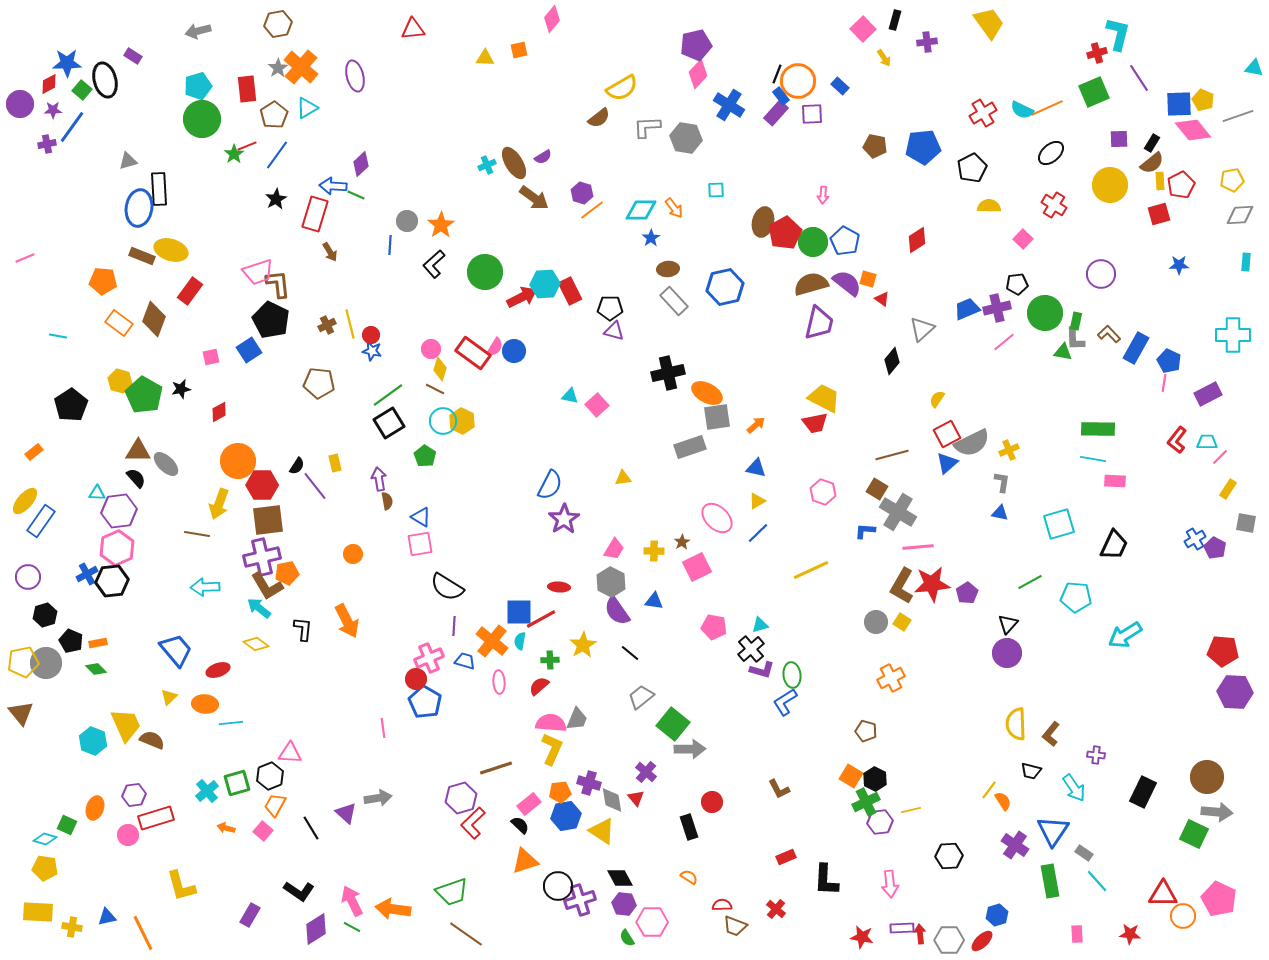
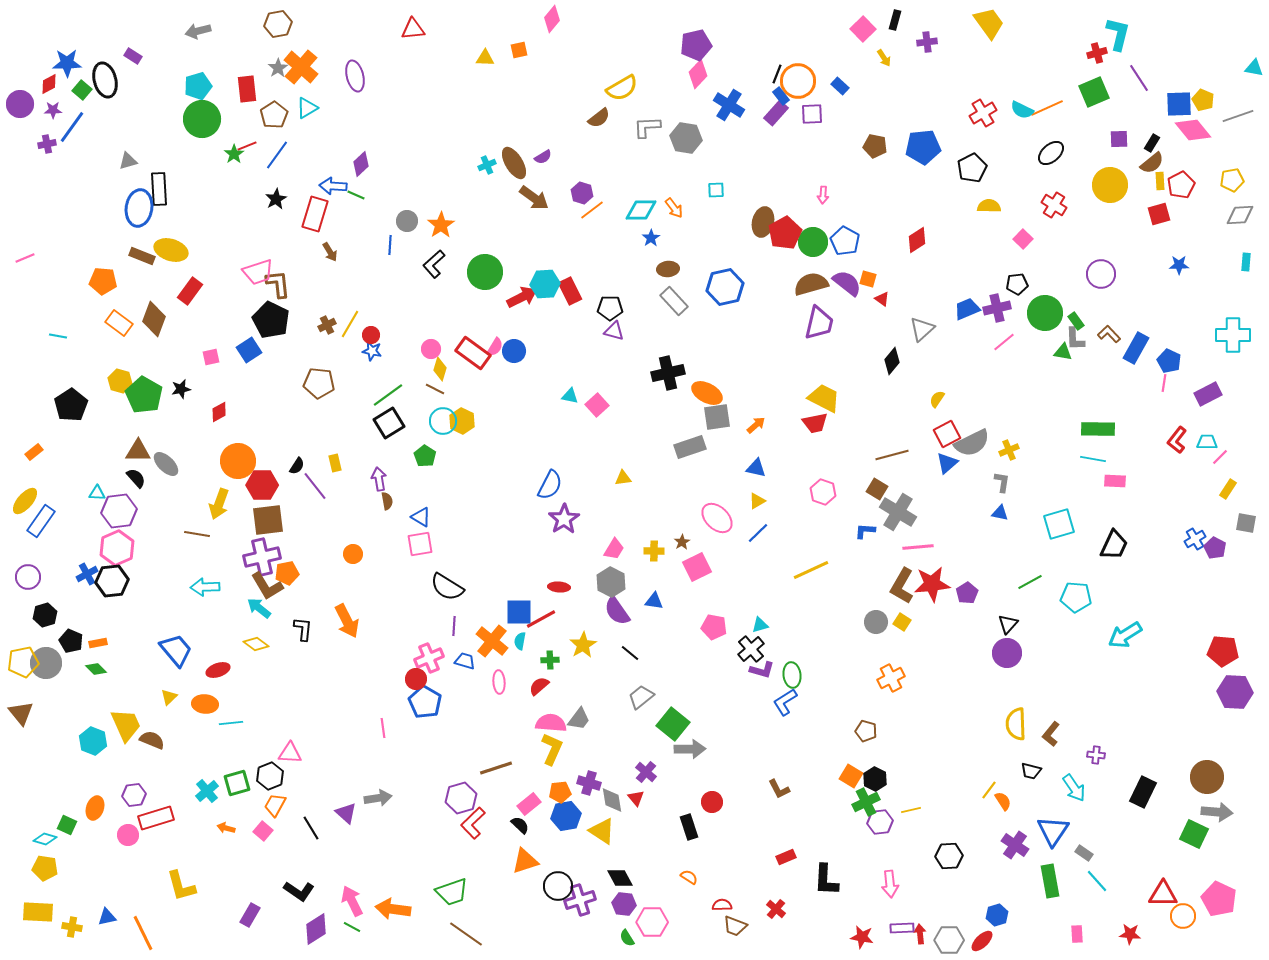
green rectangle at (1076, 321): rotated 48 degrees counterclockwise
yellow line at (350, 324): rotated 44 degrees clockwise
gray trapezoid at (577, 719): moved 2 px right; rotated 15 degrees clockwise
